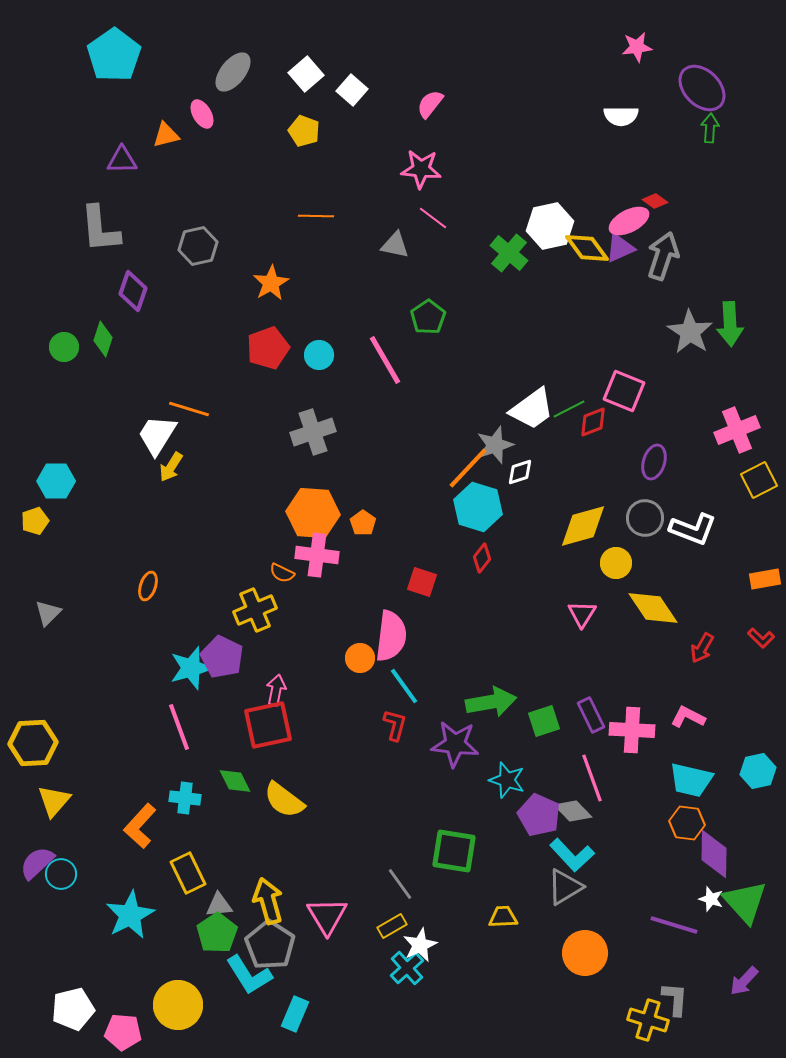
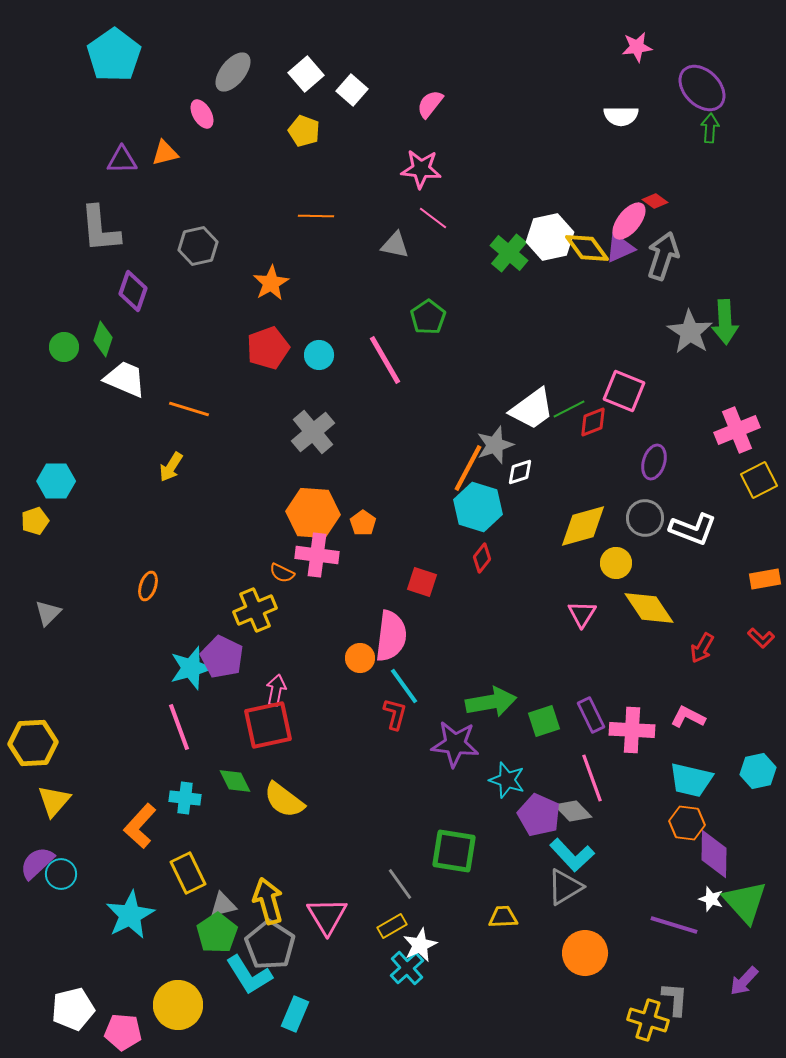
orange triangle at (166, 135): moved 1 px left, 18 px down
pink ellipse at (629, 221): rotated 24 degrees counterclockwise
white hexagon at (550, 226): moved 11 px down
green arrow at (730, 324): moved 5 px left, 2 px up
gray cross at (313, 432): rotated 21 degrees counterclockwise
white trapezoid at (157, 435): moved 32 px left, 56 px up; rotated 81 degrees clockwise
orange line at (468, 468): rotated 15 degrees counterclockwise
yellow diamond at (653, 608): moved 4 px left
red L-shape at (395, 725): moved 11 px up
gray triangle at (219, 905): moved 4 px right; rotated 8 degrees counterclockwise
